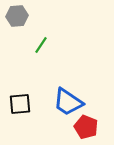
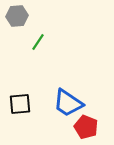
green line: moved 3 px left, 3 px up
blue trapezoid: moved 1 px down
